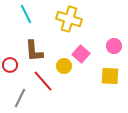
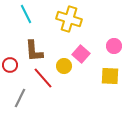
red line: moved 3 px up
